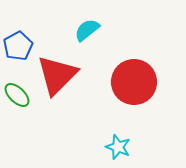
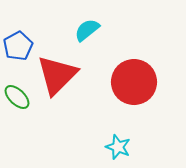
green ellipse: moved 2 px down
